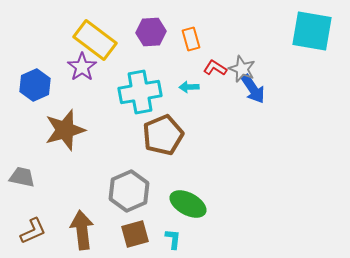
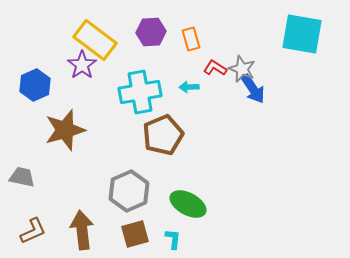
cyan square: moved 10 px left, 3 px down
purple star: moved 2 px up
